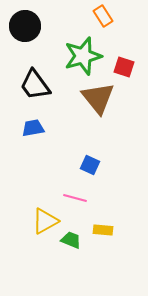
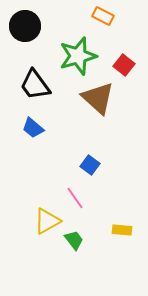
orange rectangle: rotated 30 degrees counterclockwise
green star: moved 5 px left
red square: moved 2 px up; rotated 20 degrees clockwise
brown triangle: rotated 9 degrees counterclockwise
blue trapezoid: rotated 130 degrees counterclockwise
blue square: rotated 12 degrees clockwise
pink line: rotated 40 degrees clockwise
yellow triangle: moved 2 px right
yellow rectangle: moved 19 px right
green trapezoid: moved 3 px right; rotated 30 degrees clockwise
